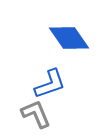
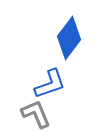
blue diamond: rotated 72 degrees clockwise
